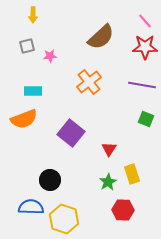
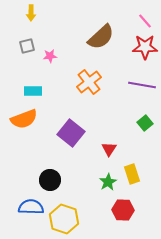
yellow arrow: moved 2 px left, 2 px up
green square: moved 1 px left, 4 px down; rotated 28 degrees clockwise
